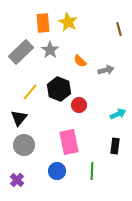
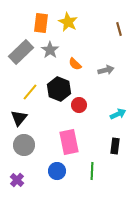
orange rectangle: moved 2 px left; rotated 12 degrees clockwise
orange semicircle: moved 5 px left, 3 px down
